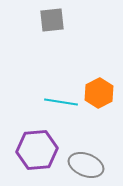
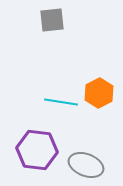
purple hexagon: rotated 12 degrees clockwise
